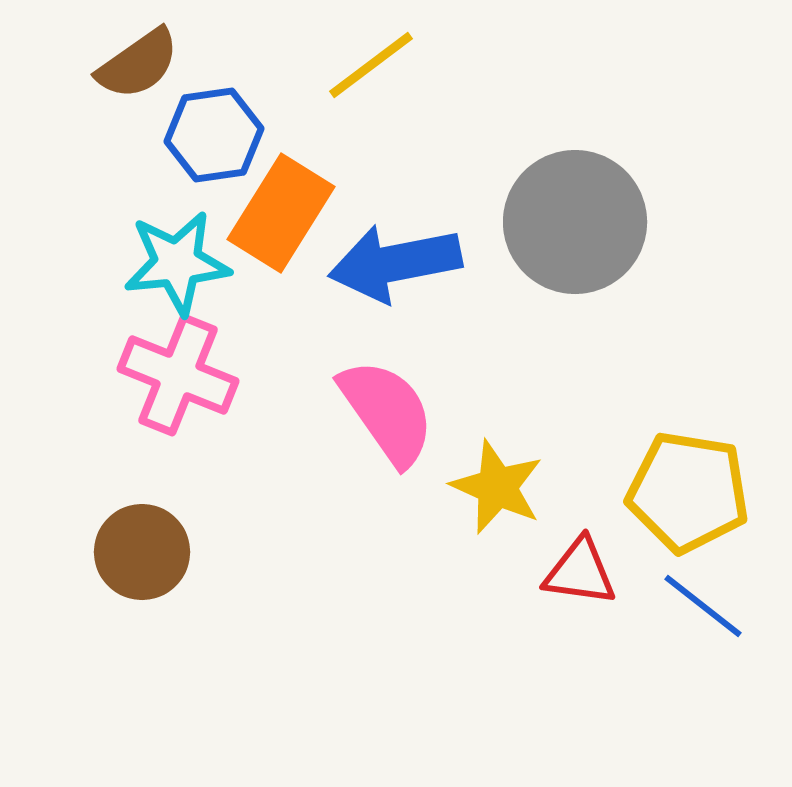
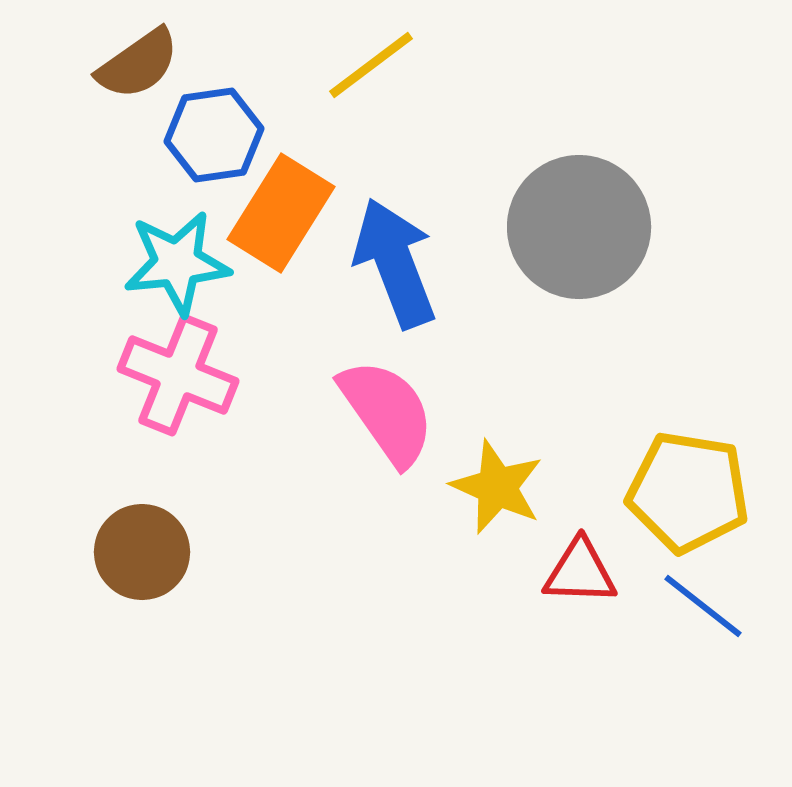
gray circle: moved 4 px right, 5 px down
blue arrow: rotated 80 degrees clockwise
red triangle: rotated 6 degrees counterclockwise
